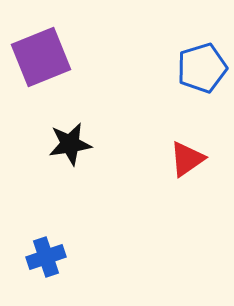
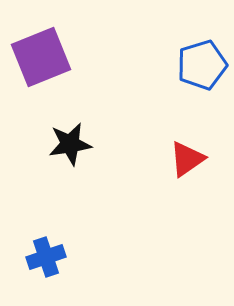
blue pentagon: moved 3 px up
